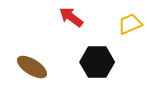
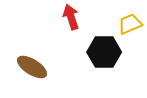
red arrow: rotated 35 degrees clockwise
black hexagon: moved 7 px right, 10 px up
